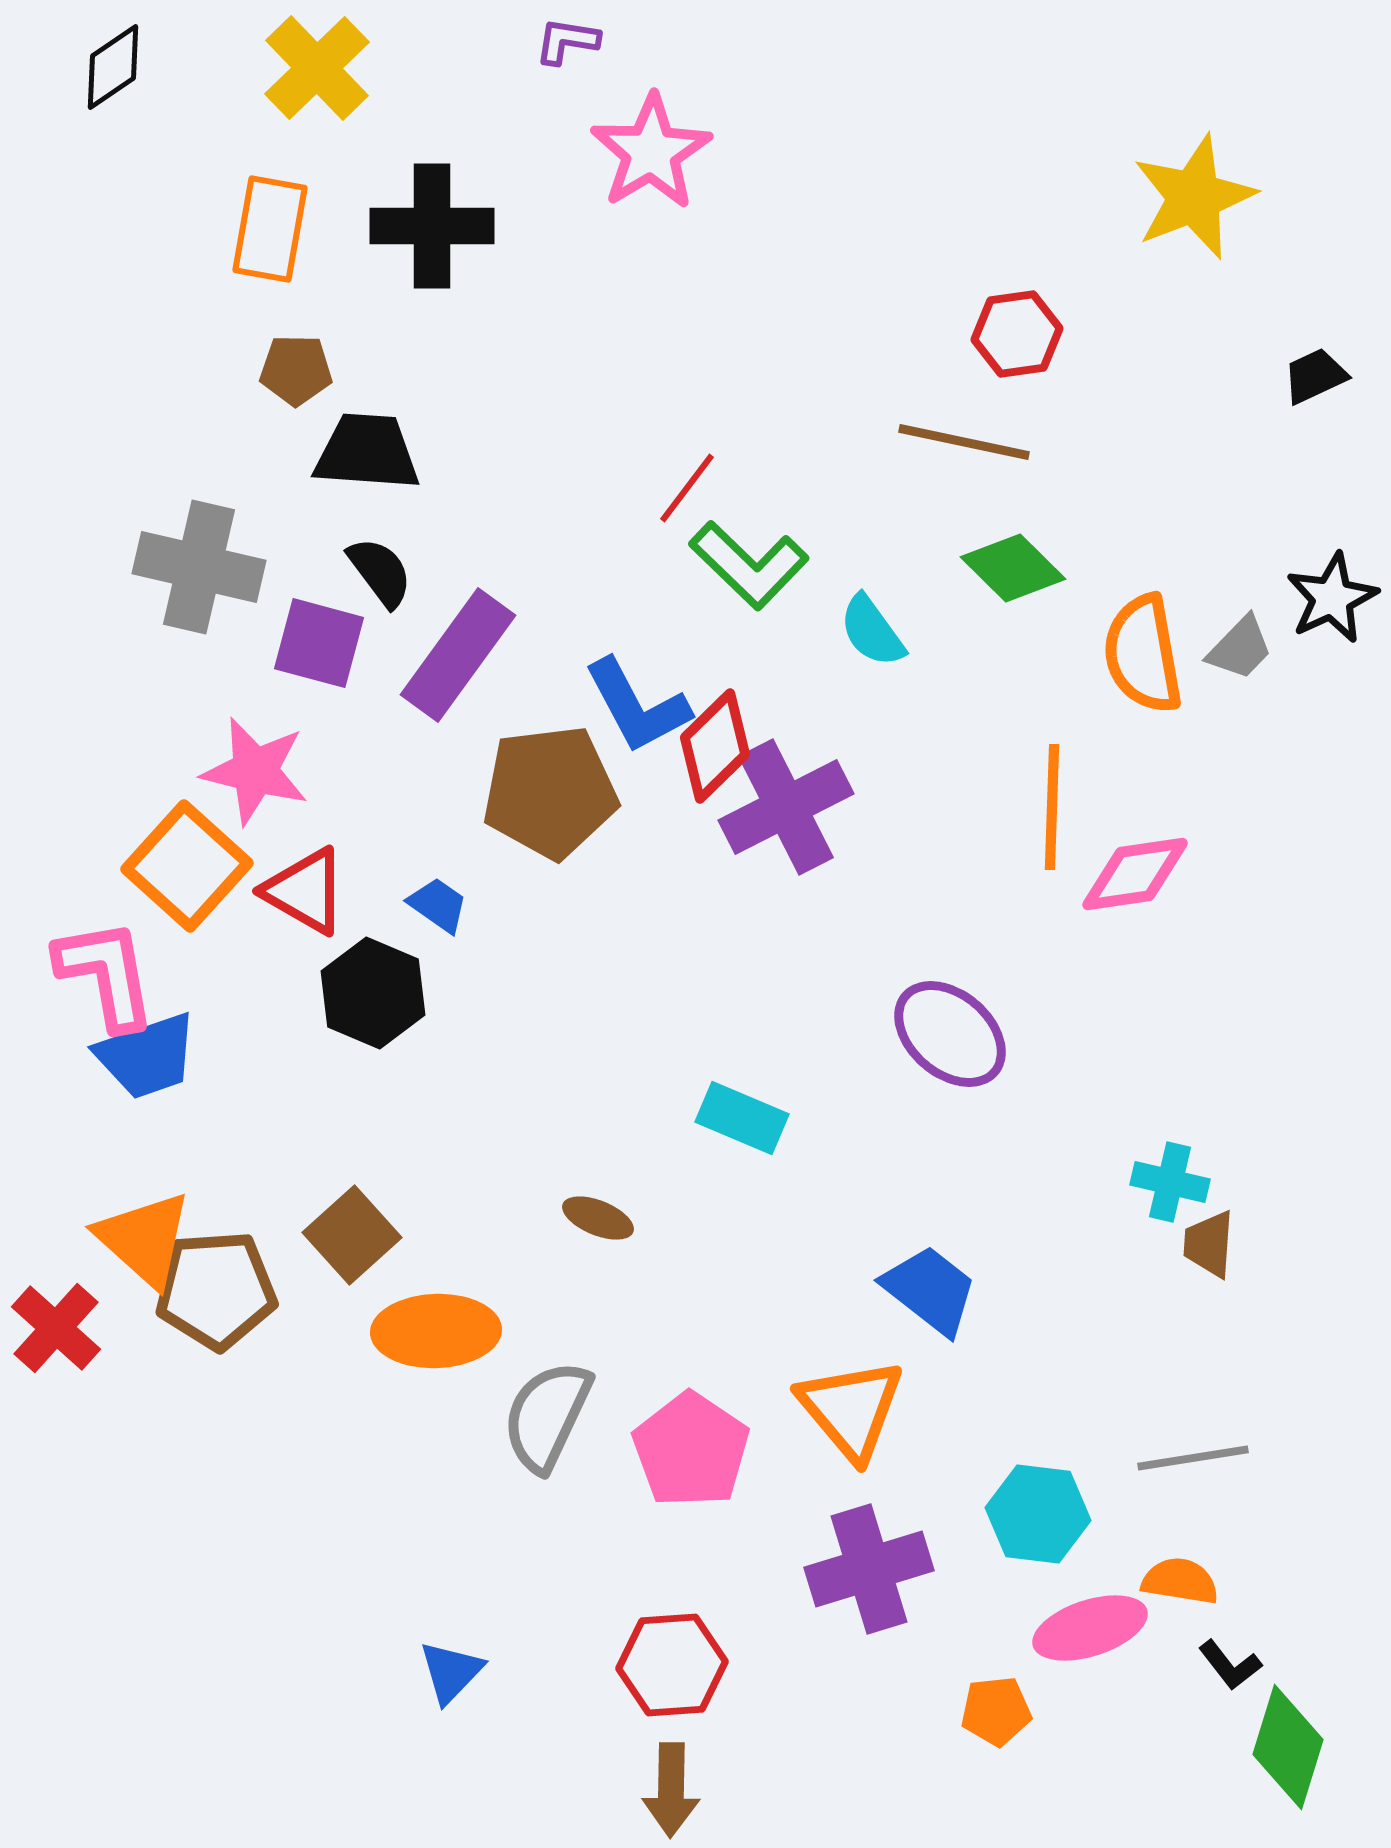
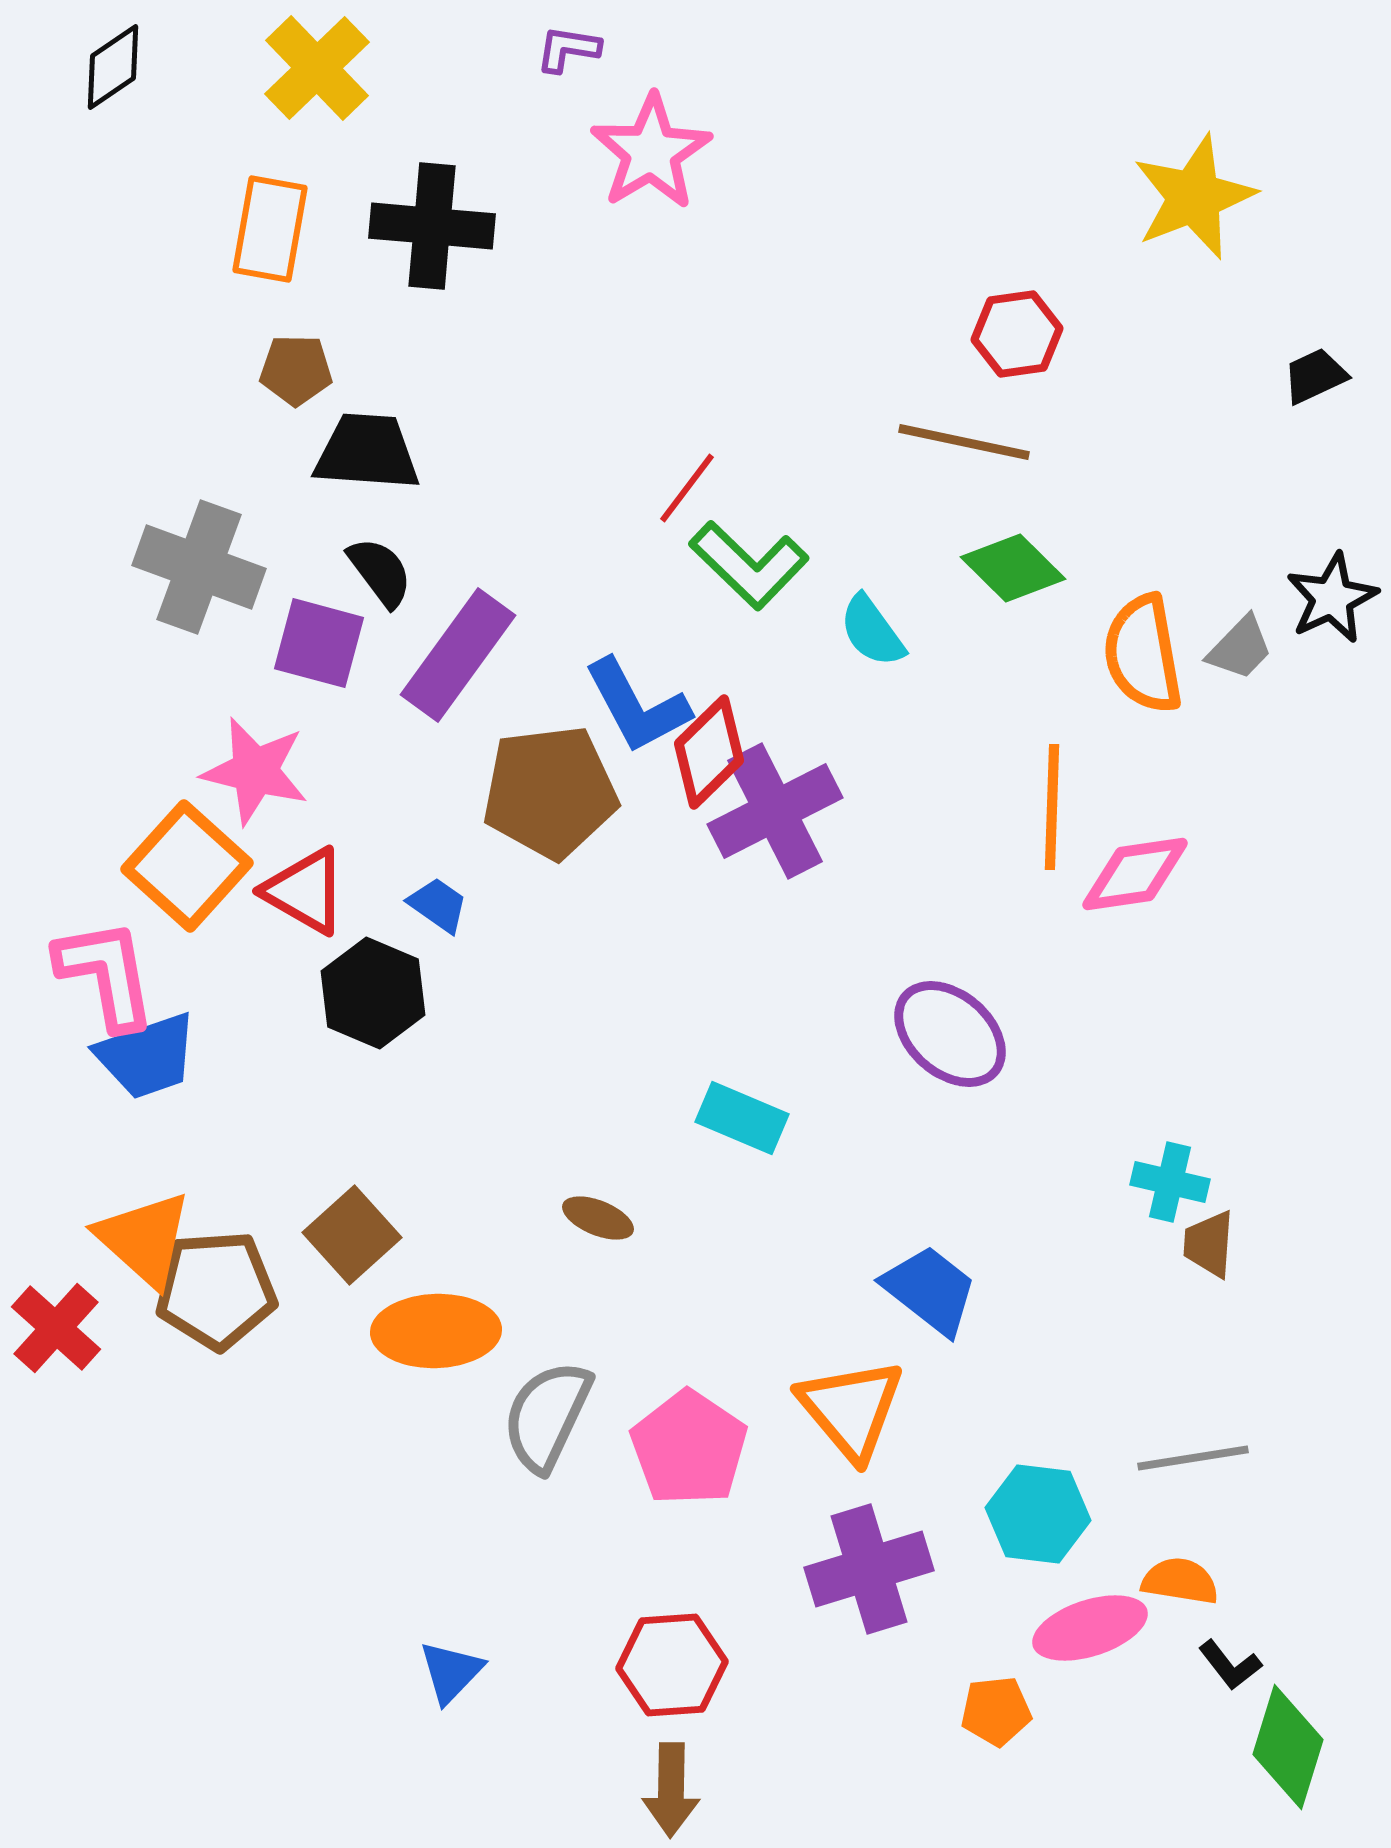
purple L-shape at (567, 41): moved 1 px right, 8 px down
black cross at (432, 226): rotated 5 degrees clockwise
gray cross at (199, 567): rotated 7 degrees clockwise
red diamond at (715, 746): moved 6 px left, 6 px down
purple cross at (786, 807): moved 11 px left, 4 px down
pink pentagon at (691, 1450): moved 2 px left, 2 px up
